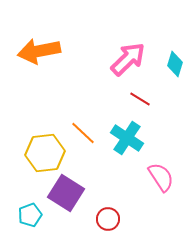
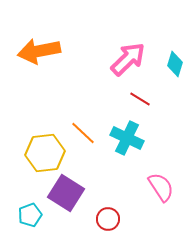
cyan cross: rotated 8 degrees counterclockwise
pink semicircle: moved 10 px down
